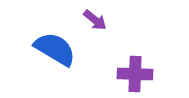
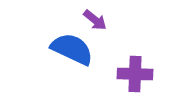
blue semicircle: moved 17 px right; rotated 6 degrees counterclockwise
